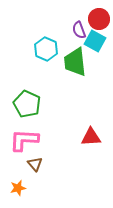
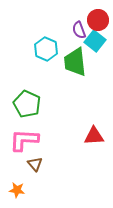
red circle: moved 1 px left, 1 px down
cyan square: rotated 10 degrees clockwise
red triangle: moved 3 px right, 1 px up
orange star: moved 1 px left, 2 px down; rotated 21 degrees clockwise
